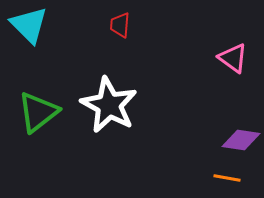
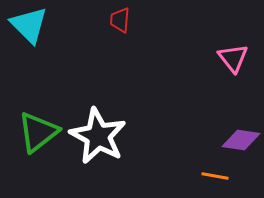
red trapezoid: moved 5 px up
pink triangle: rotated 16 degrees clockwise
white star: moved 11 px left, 31 px down
green triangle: moved 20 px down
orange line: moved 12 px left, 2 px up
